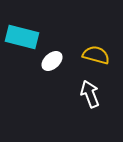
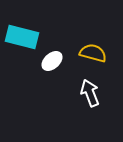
yellow semicircle: moved 3 px left, 2 px up
white arrow: moved 1 px up
